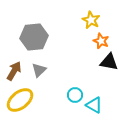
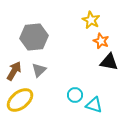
cyan triangle: rotated 12 degrees counterclockwise
